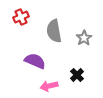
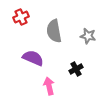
gray star: moved 4 px right, 2 px up; rotated 28 degrees counterclockwise
purple semicircle: moved 2 px left, 3 px up
black cross: moved 1 px left, 6 px up; rotated 16 degrees clockwise
pink arrow: rotated 90 degrees clockwise
